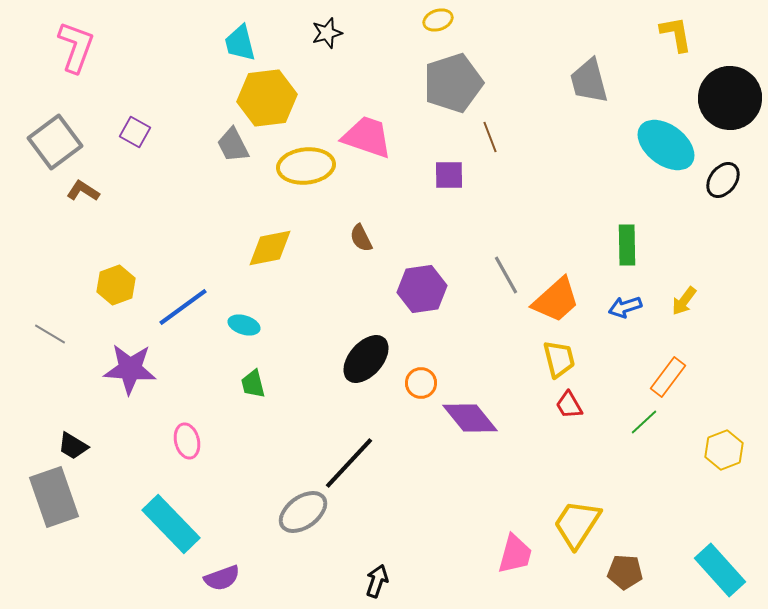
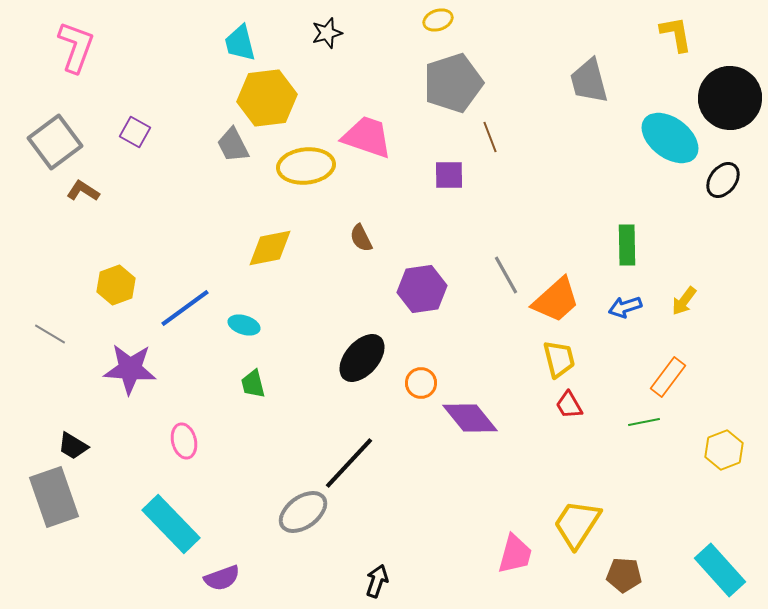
cyan ellipse at (666, 145): moved 4 px right, 7 px up
blue line at (183, 307): moved 2 px right, 1 px down
black ellipse at (366, 359): moved 4 px left, 1 px up
green line at (644, 422): rotated 32 degrees clockwise
pink ellipse at (187, 441): moved 3 px left
brown pentagon at (625, 572): moved 1 px left, 3 px down
